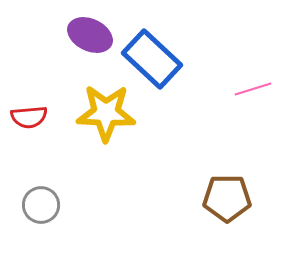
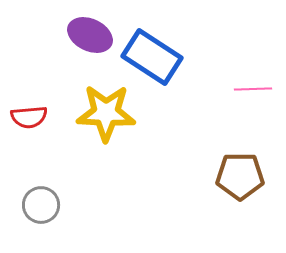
blue rectangle: moved 2 px up; rotated 10 degrees counterclockwise
pink line: rotated 15 degrees clockwise
brown pentagon: moved 13 px right, 22 px up
